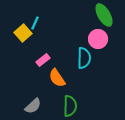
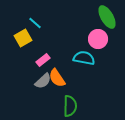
green ellipse: moved 3 px right, 2 px down
cyan line: rotated 72 degrees counterclockwise
yellow square: moved 5 px down; rotated 12 degrees clockwise
cyan semicircle: rotated 80 degrees counterclockwise
gray semicircle: moved 10 px right, 25 px up
